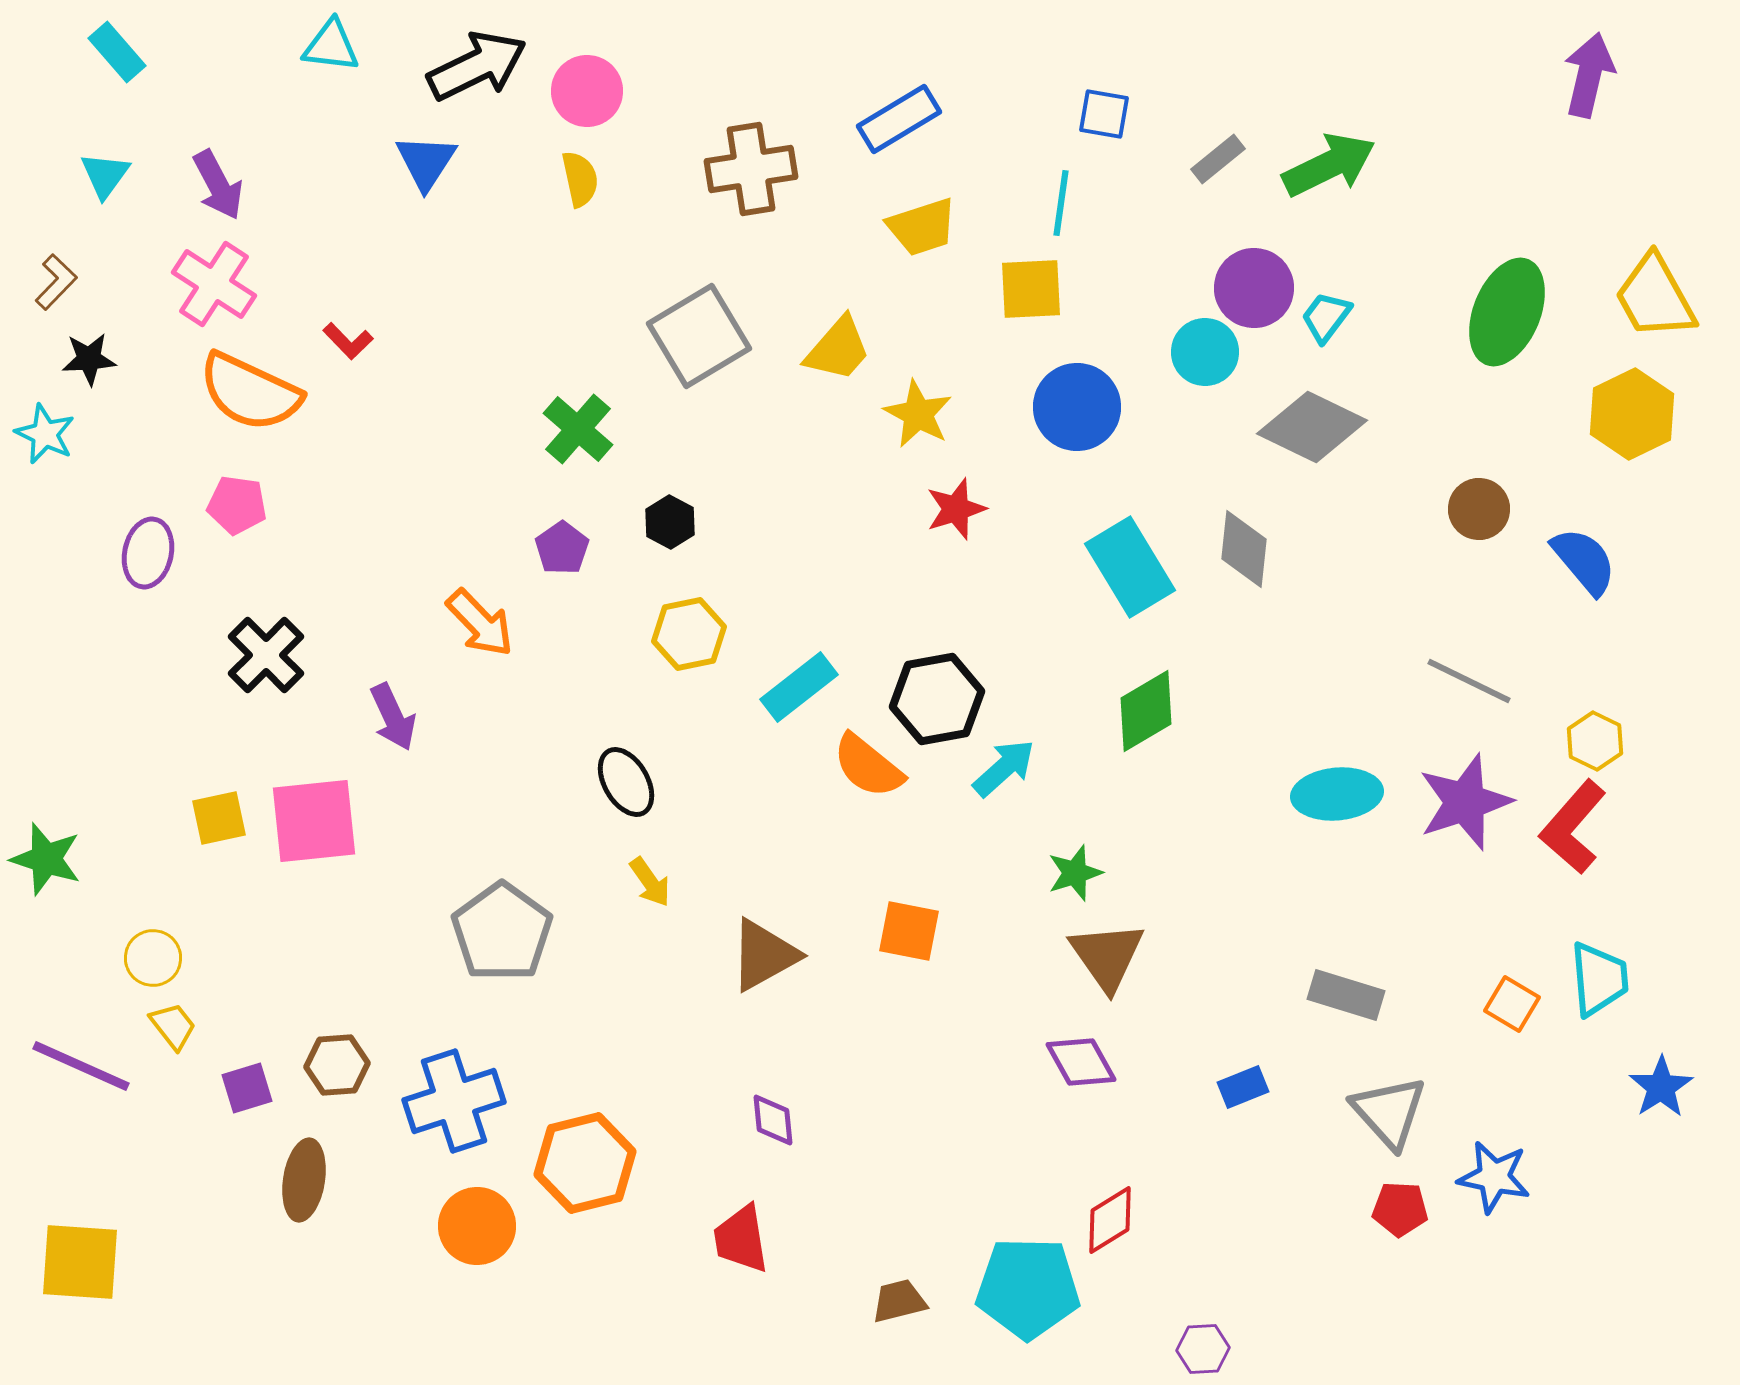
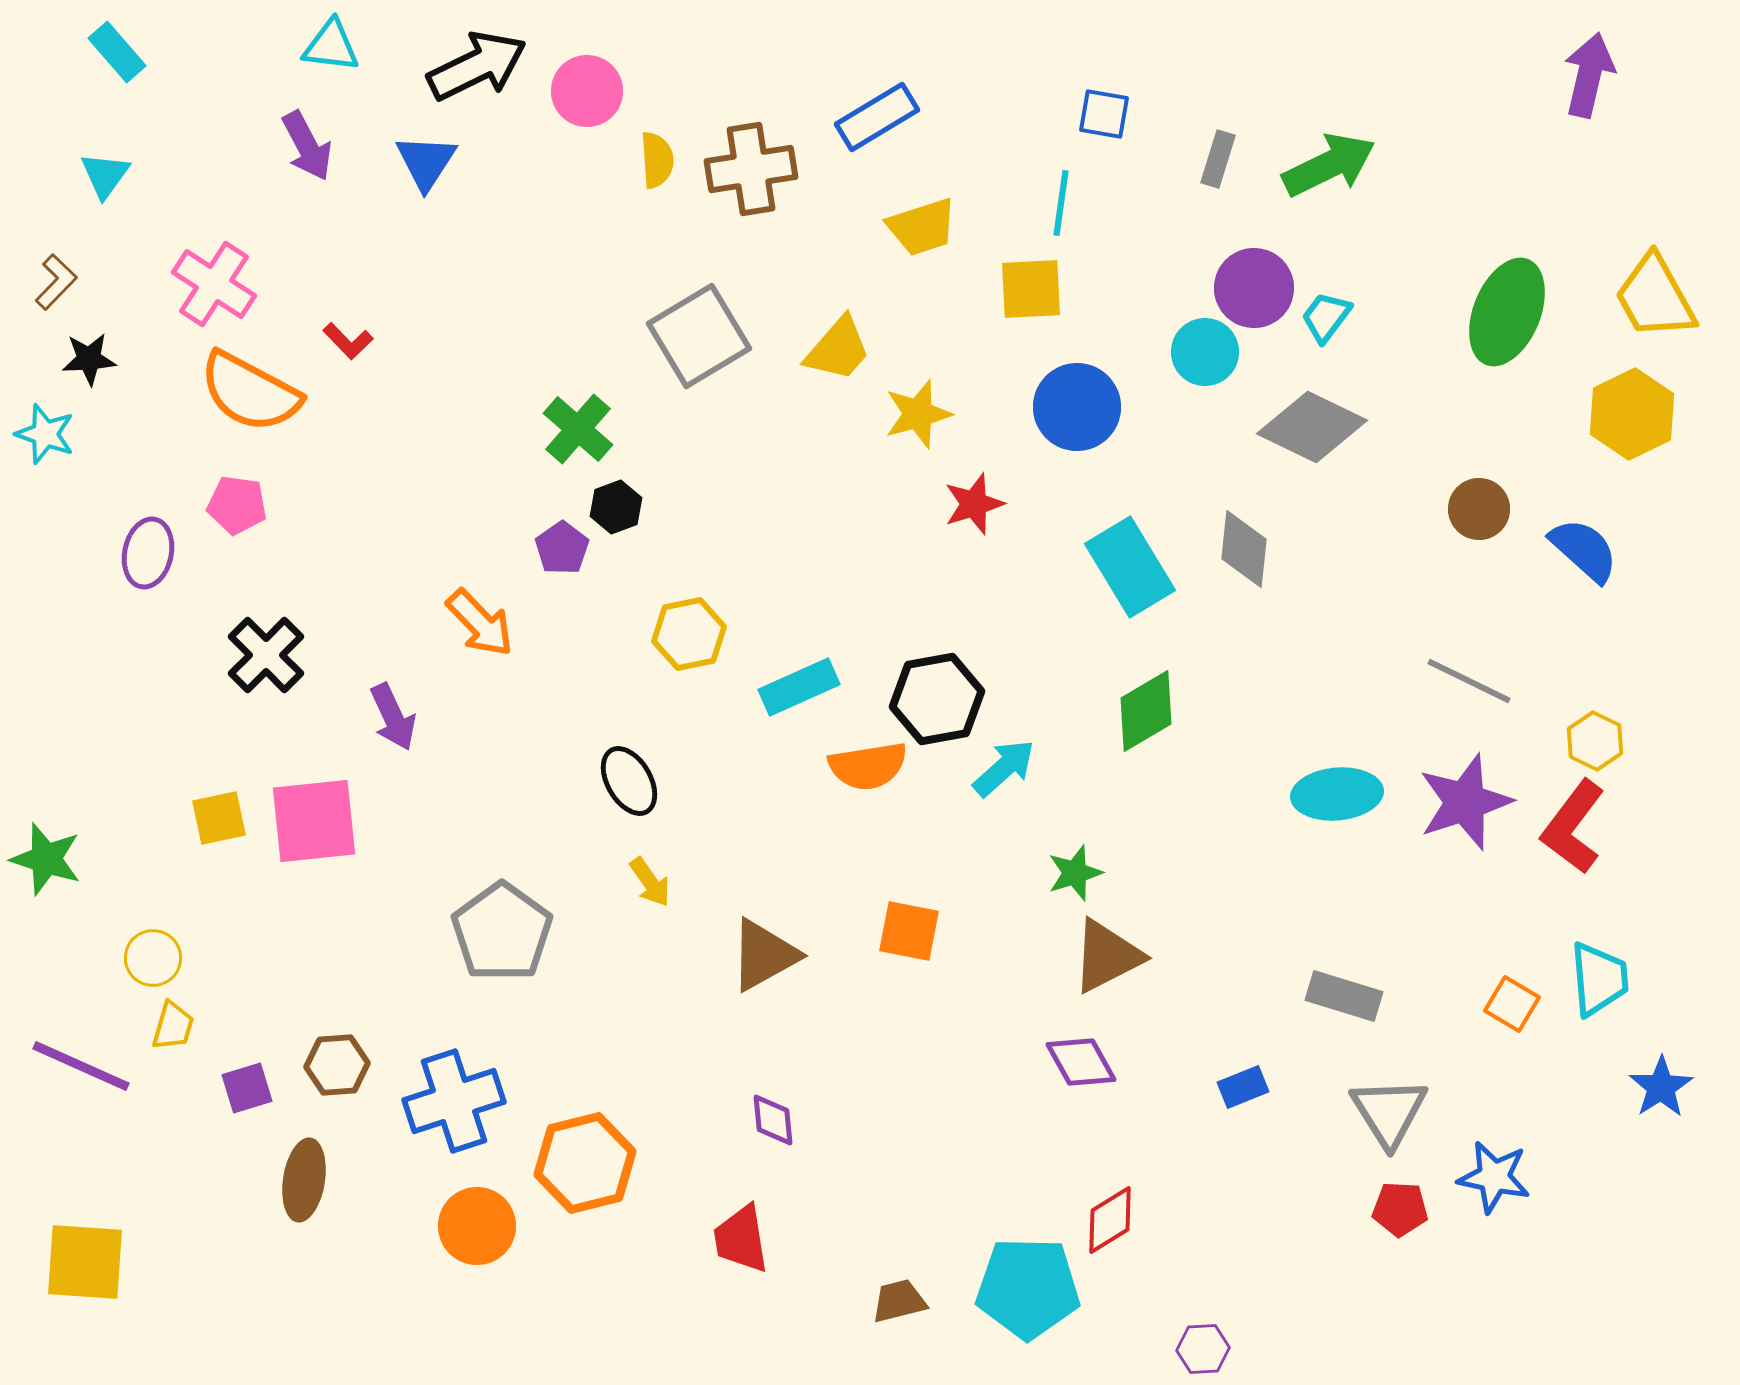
blue rectangle at (899, 119): moved 22 px left, 2 px up
gray rectangle at (1218, 159): rotated 34 degrees counterclockwise
yellow semicircle at (580, 179): moved 77 px right, 19 px up; rotated 8 degrees clockwise
purple arrow at (218, 185): moved 89 px right, 39 px up
orange semicircle at (250, 392): rotated 3 degrees clockwise
yellow star at (918, 414): rotated 28 degrees clockwise
cyan star at (45, 434): rotated 6 degrees counterclockwise
red star at (956, 509): moved 18 px right, 5 px up
black hexagon at (670, 522): moved 54 px left, 15 px up; rotated 12 degrees clockwise
blue semicircle at (1584, 561): moved 11 px up; rotated 8 degrees counterclockwise
cyan rectangle at (799, 687): rotated 14 degrees clockwise
orange semicircle at (868, 766): rotated 48 degrees counterclockwise
black ellipse at (626, 782): moved 3 px right, 1 px up
red L-shape at (1573, 827): rotated 4 degrees counterclockwise
brown triangle at (1107, 956): rotated 38 degrees clockwise
gray rectangle at (1346, 995): moved 2 px left, 1 px down
yellow trapezoid at (173, 1026): rotated 54 degrees clockwise
gray triangle at (1389, 1112): rotated 10 degrees clockwise
yellow square at (80, 1262): moved 5 px right
